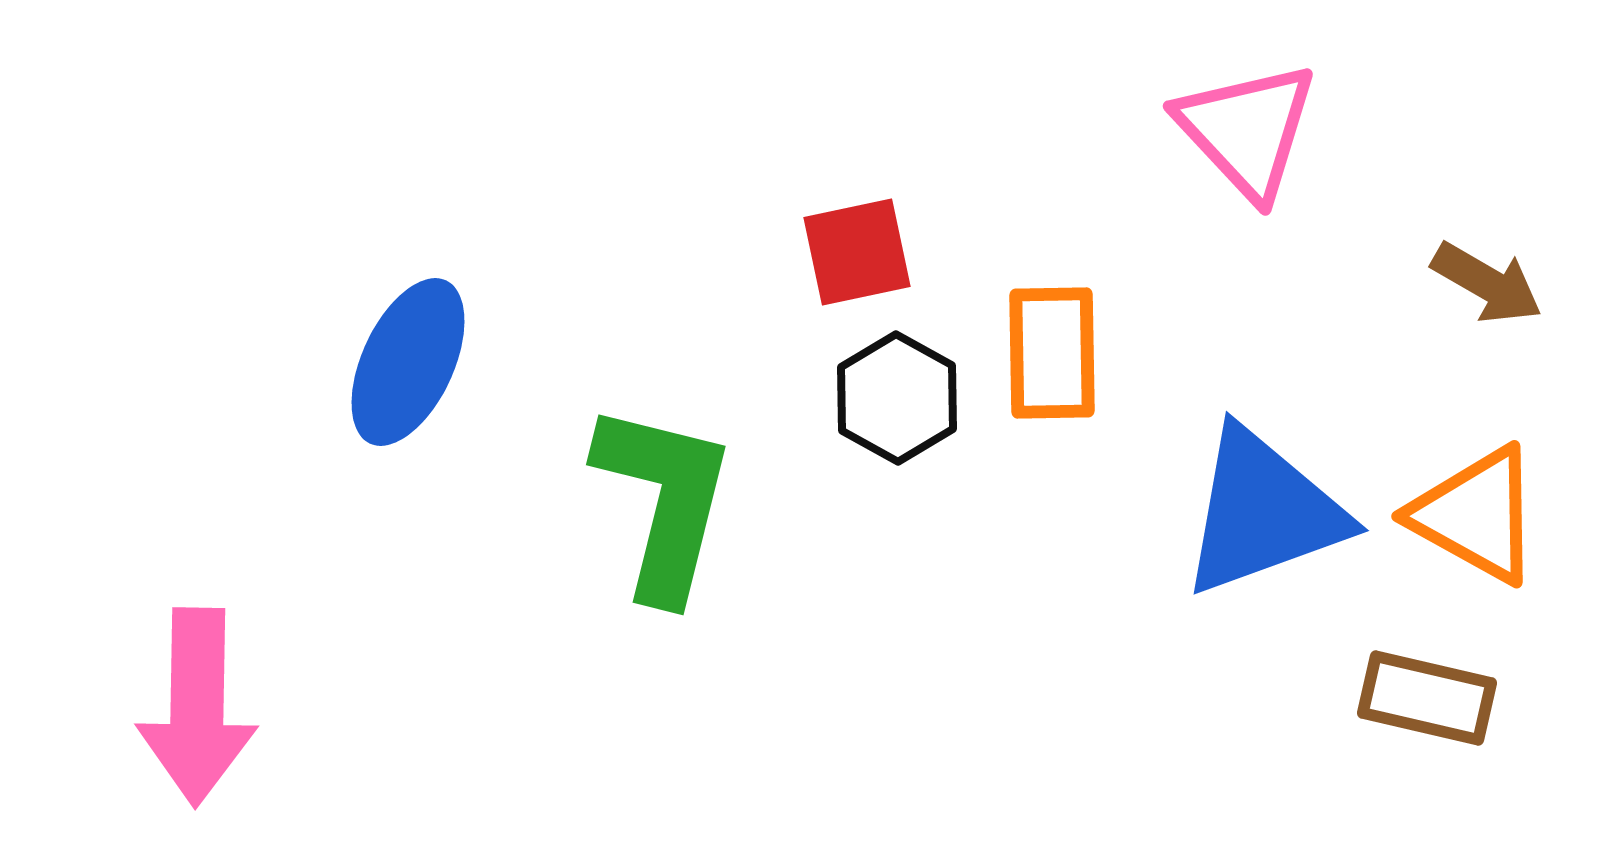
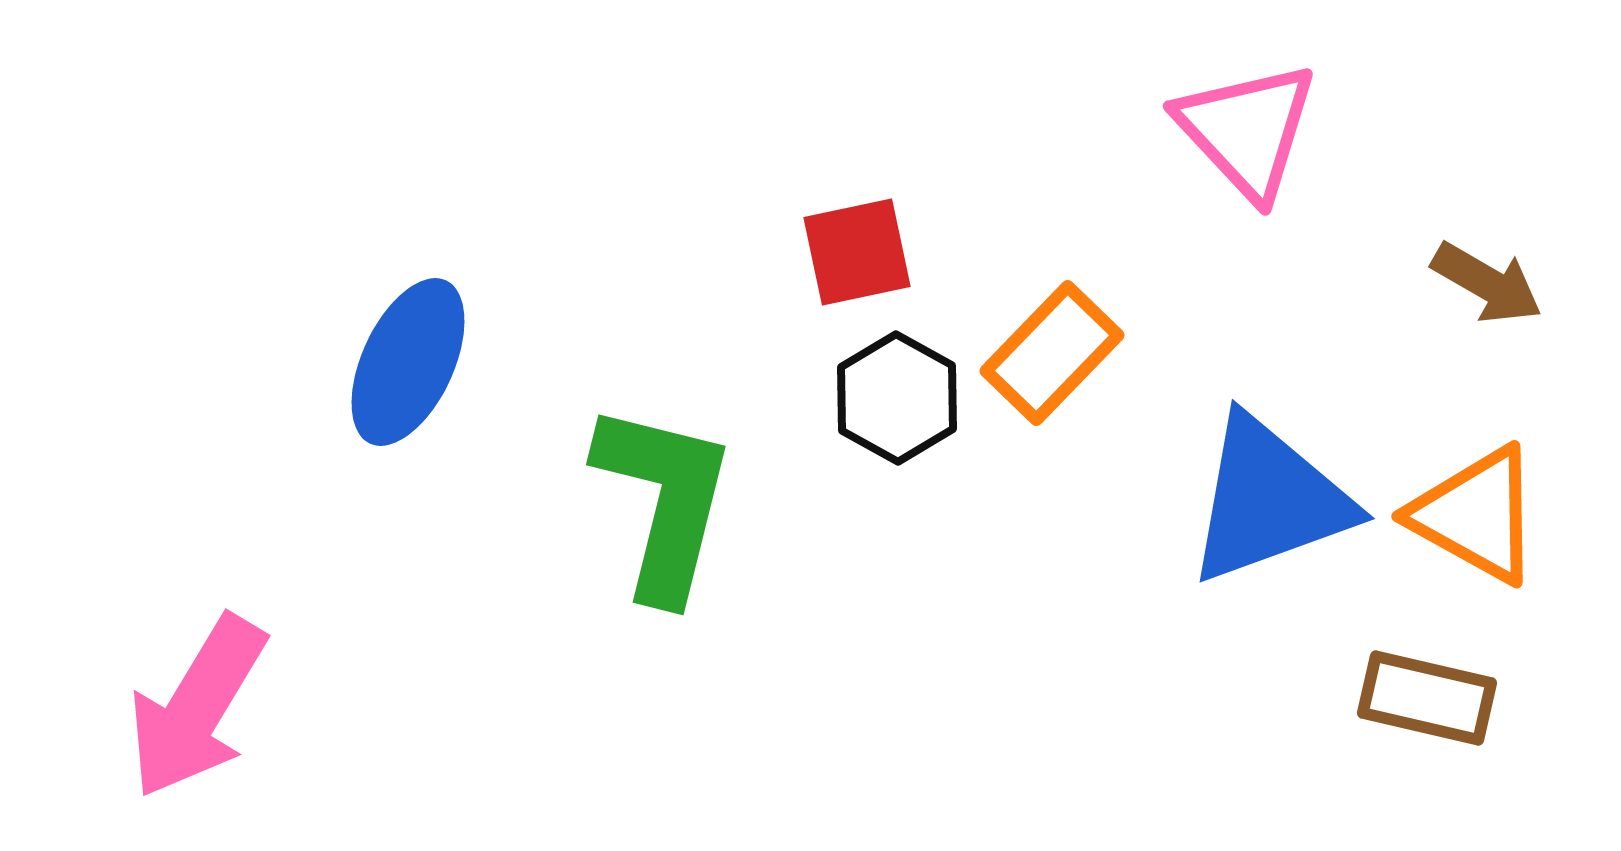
orange rectangle: rotated 45 degrees clockwise
blue triangle: moved 6 px right, 12 px up
pink arrow: rotated 30 degrees clockwise
